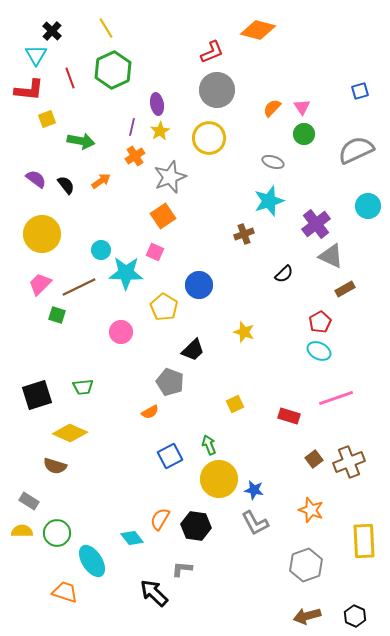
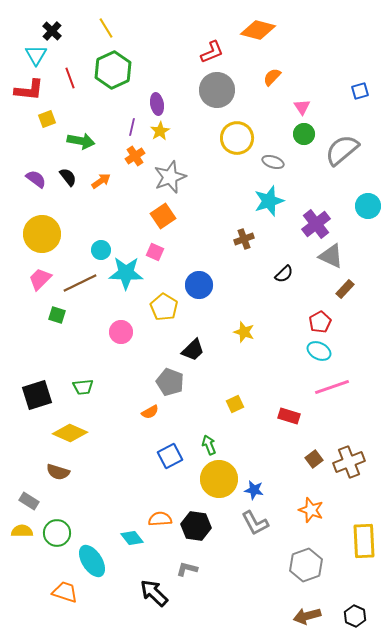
orange semicircle at (272, 108): moved 31 px up
yellow circle at (209, 138): moved 28 px right
gray semicircle at (356, 150): moved 14 px left; rotated 15 degrees counterclockwise
black semicircle at (66, 185): moved 2 px right, 8 px up
brown cross at (244, 234): moved 5 px down
pink trapezoid at (40, 284): moved 5 px up
brown line at (79, 287): moved 1 px right, 4 px up
brown rectangle at (345, 289): rotated 18 degrees counterclockwise
pink line at (336, 398): moved 4 px left, 11 px up
brown semicircle at (55, 466): moved 3 px right, 6 px down
orange semicircle at (160, 519): rotated 55 degrees clockwise
gray L-shape at (182, 569): moved 5 px right; rotated 10 degrees clockwise
